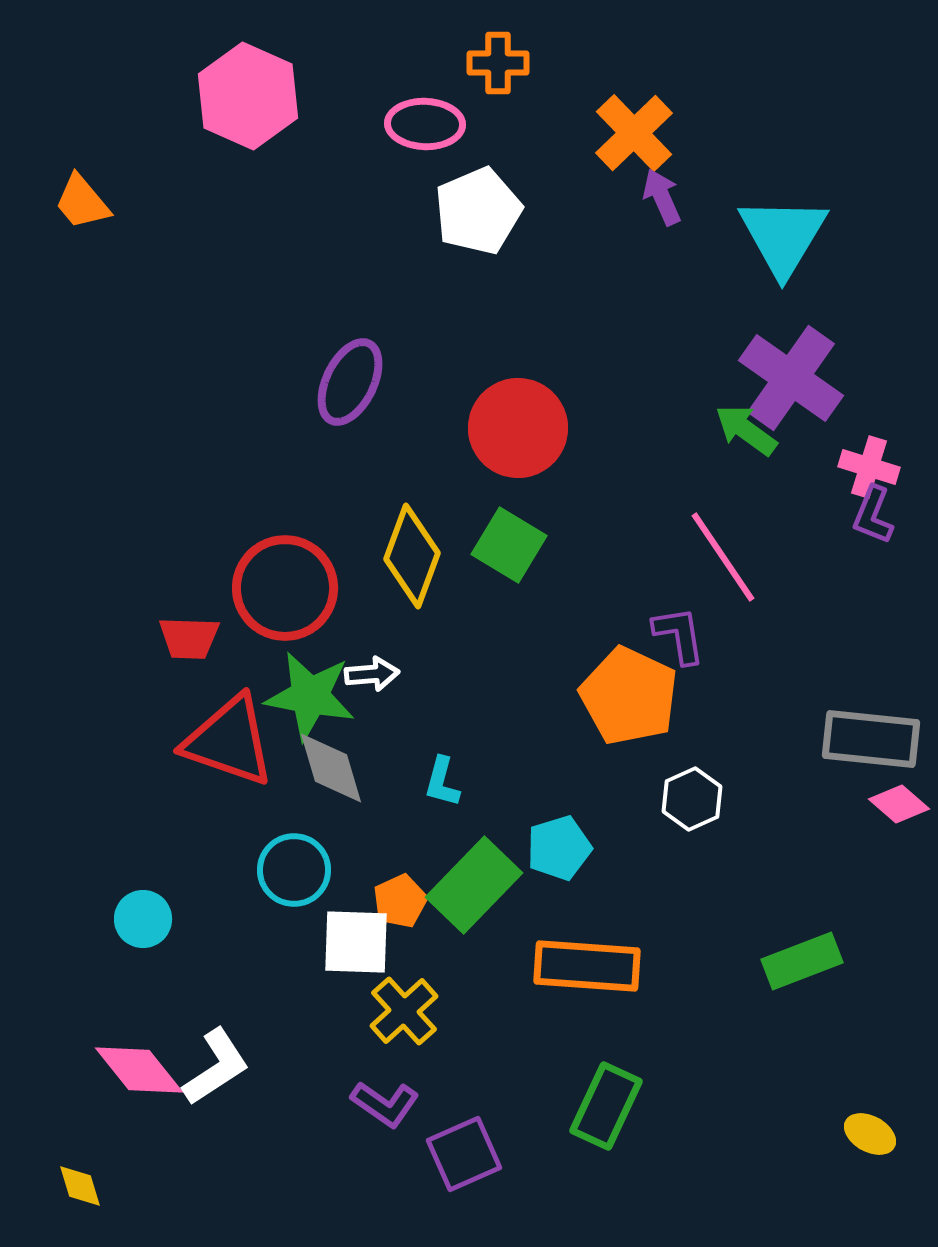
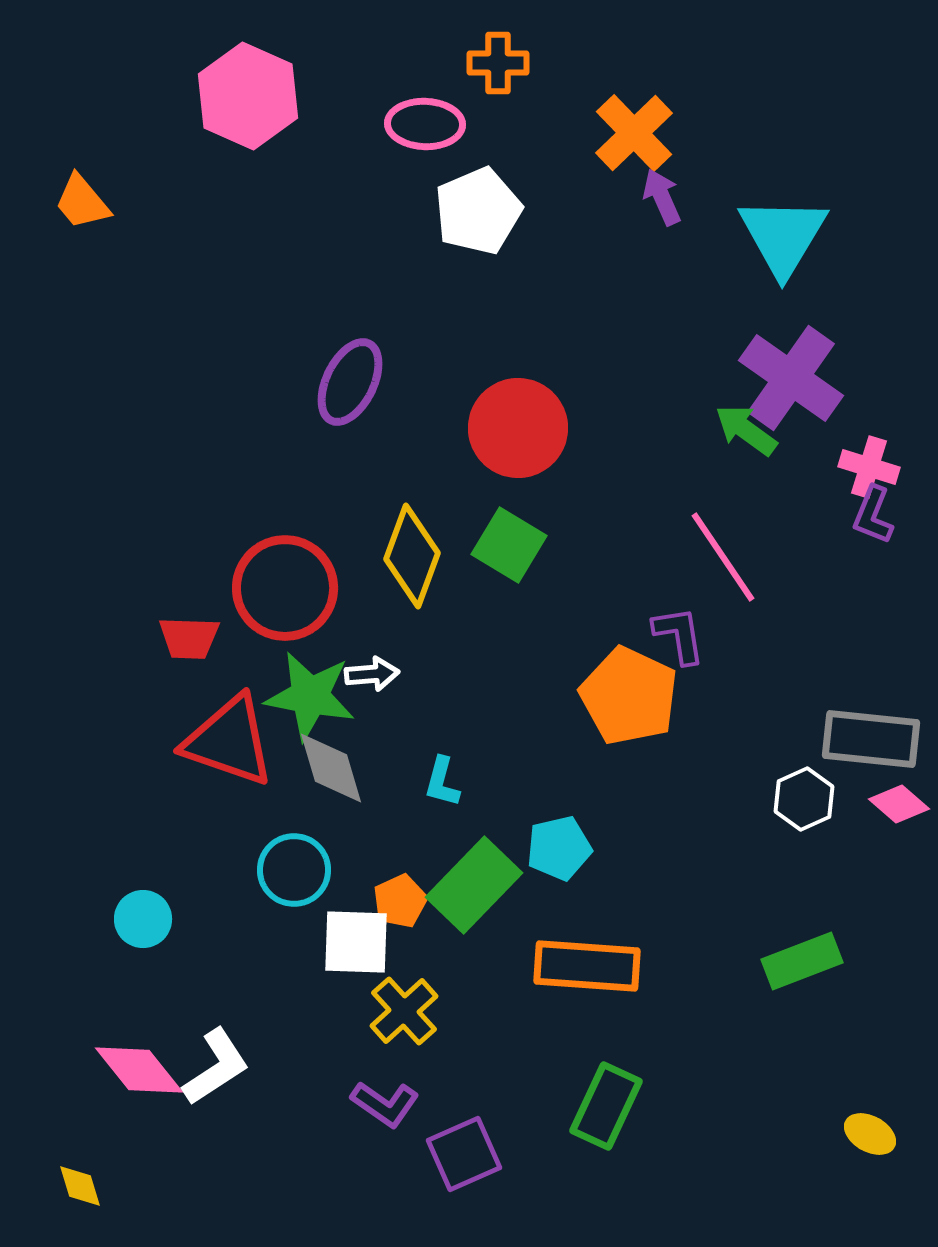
white hexagon at (692, 799): moved 112 px right
cyan pentagon at (559, 848): rotated 4 degrees clockwise
